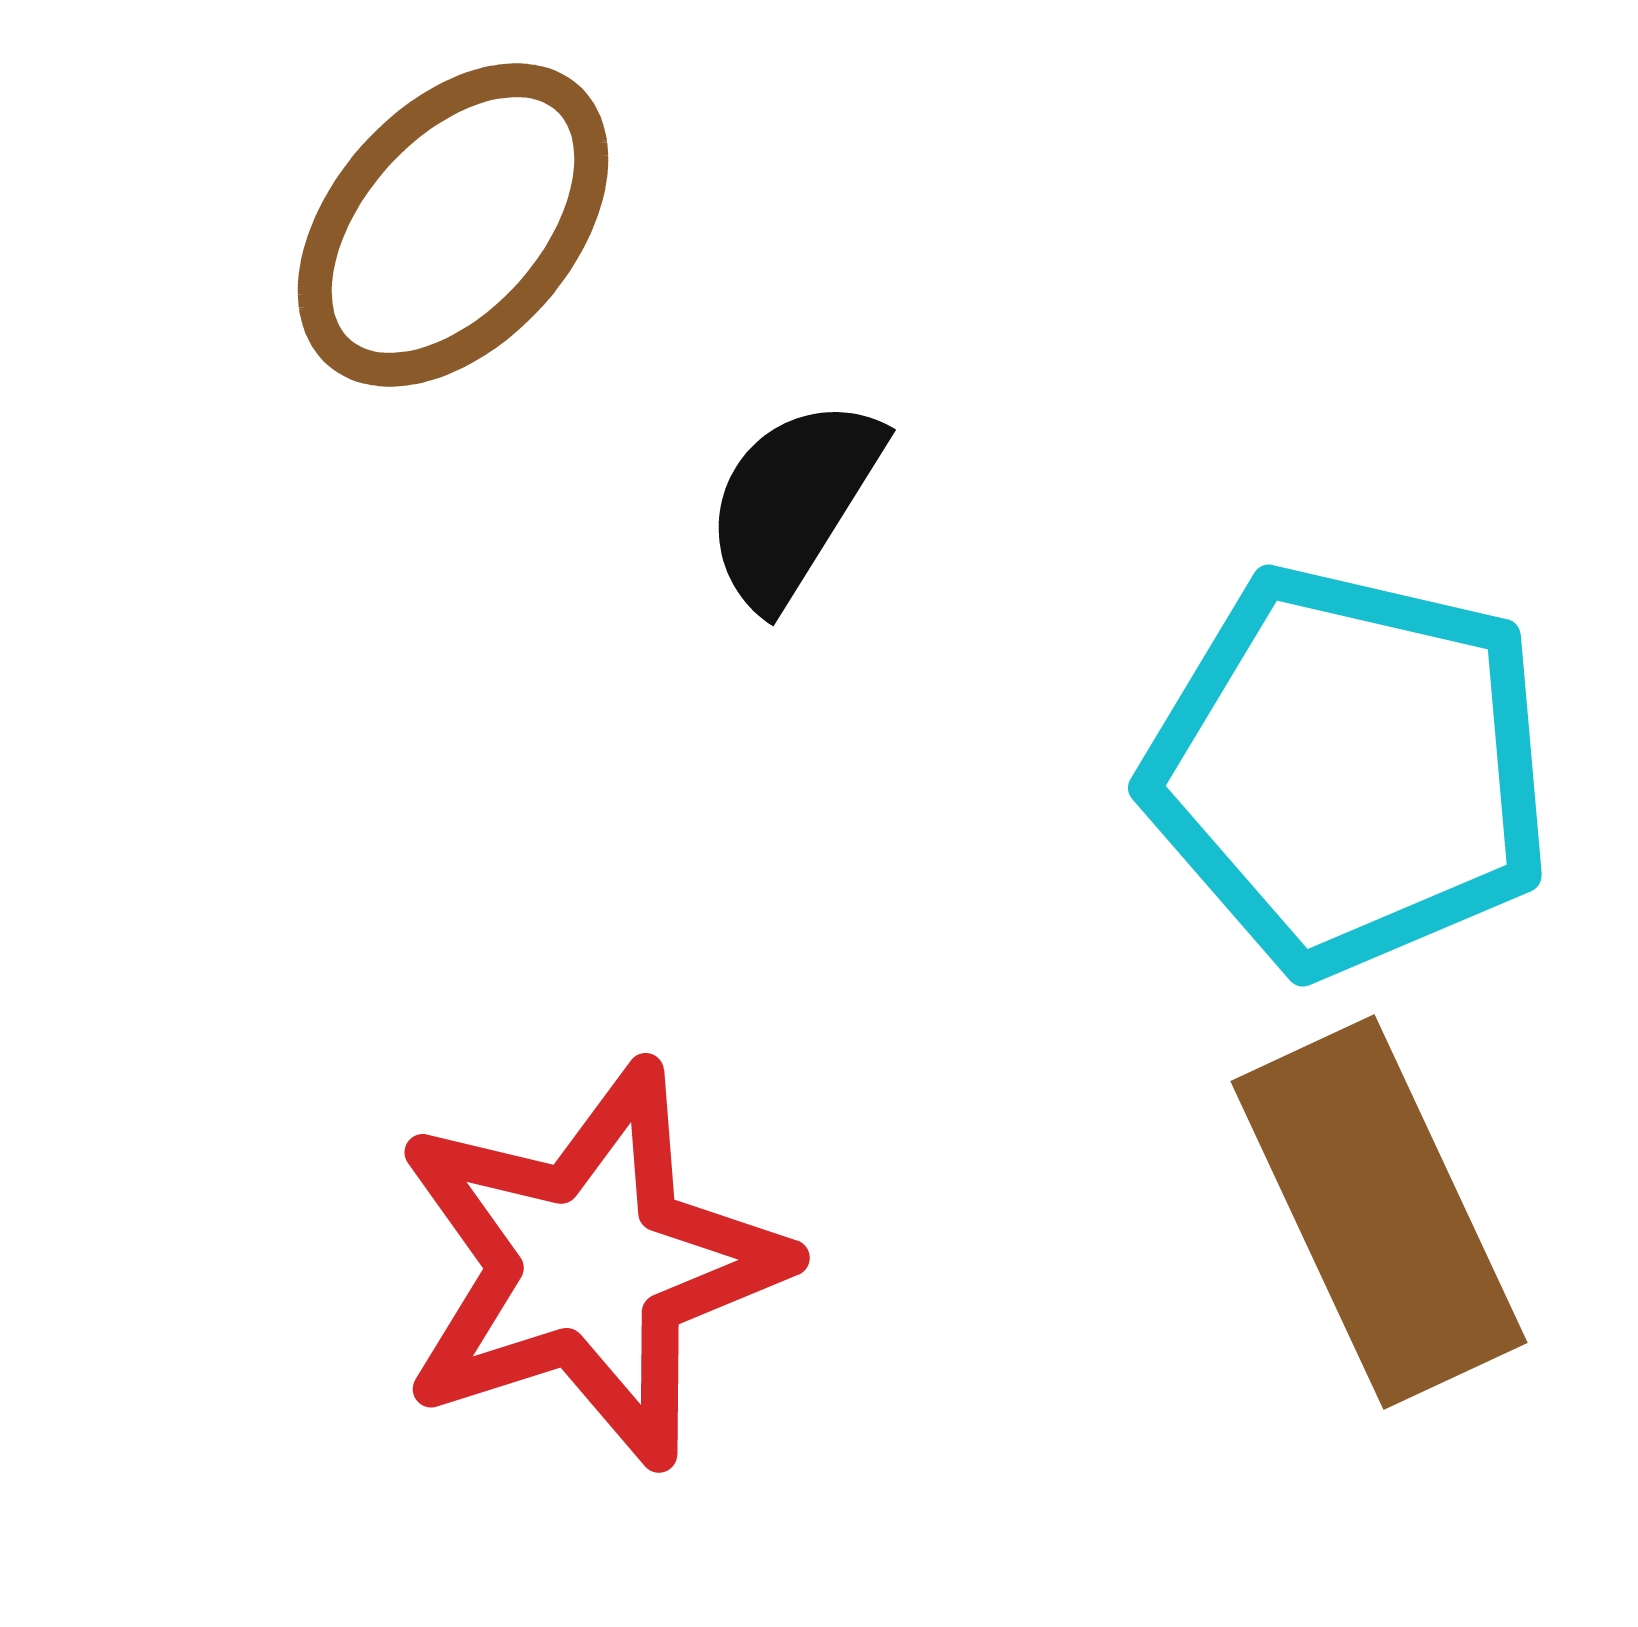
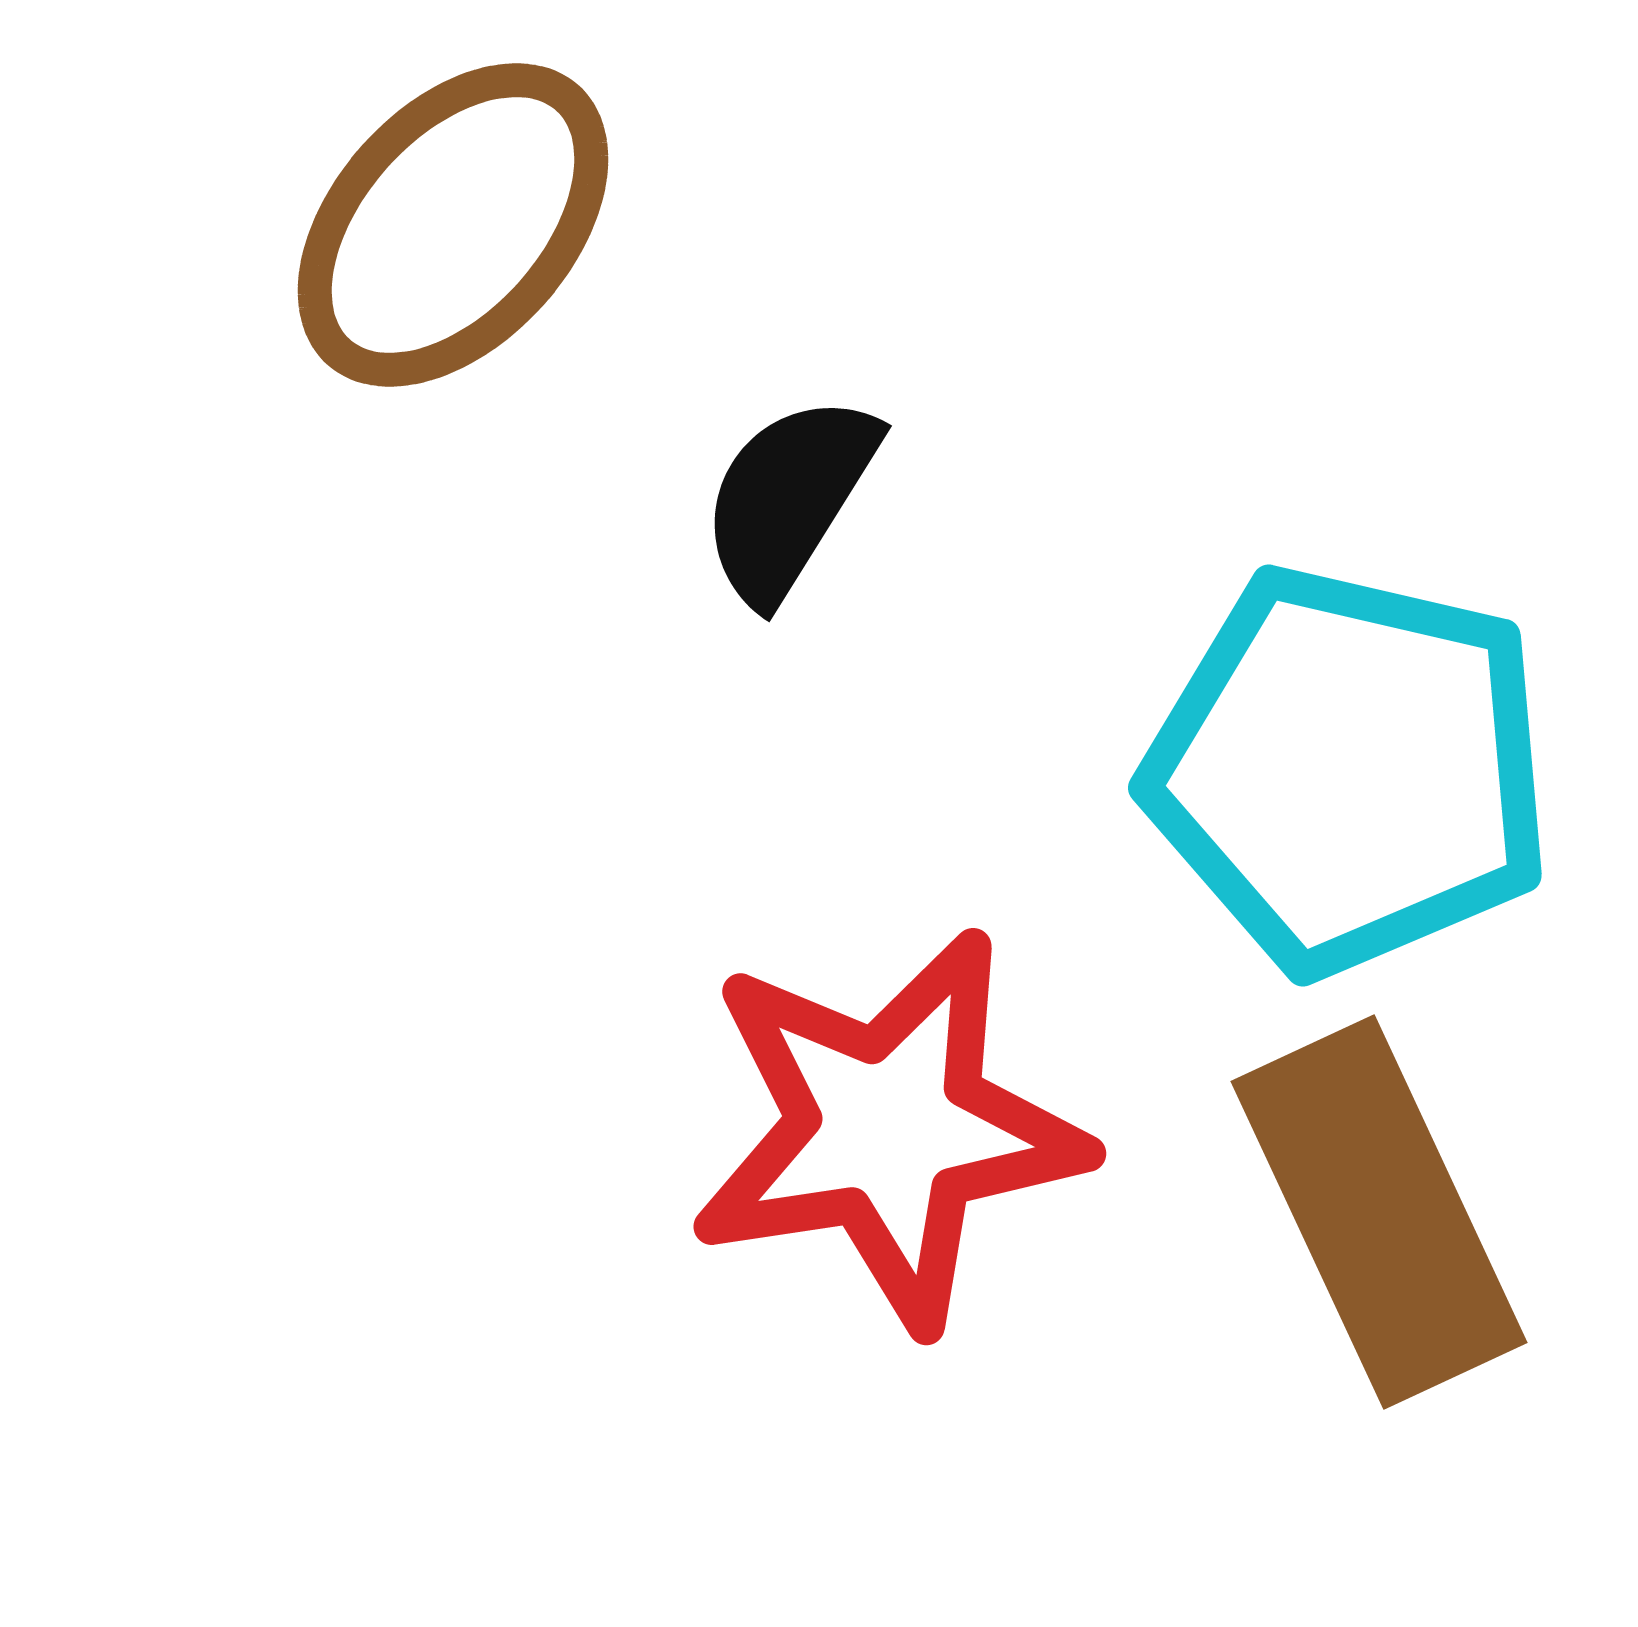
black semicircle: moved 4 px left, 4 px up
red star: moved 298 px right, 136 px up; rotated 9 degrees clockwise
